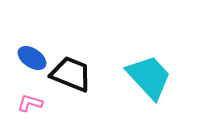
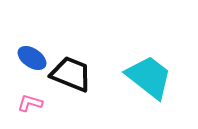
cyan trapezoid: rotated 9 degrees counterclockwise
